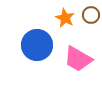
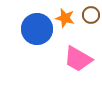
orange star: rotated 12 degrees counterclockwise
blue circle: moved 16 px up
